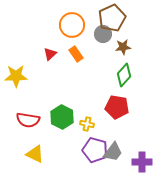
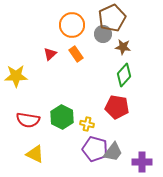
brown star: rotated 14 degrees clockwise
purple pentagon: moved 1 px up
